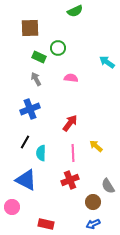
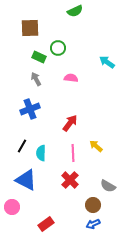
black line: moved 3 px left, 4 px down
red cross: rotated 24 degrees counterclockwise
gray semicircle: rotated 28 degrees counterclockwise
brown circle: moved 3 px down
red rectangle: rotated 49 degrees counterclockwise
